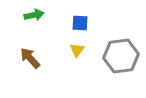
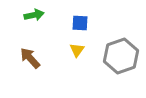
gray hexagon: rotated 12 degrees counterclockwise
